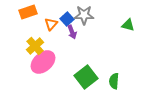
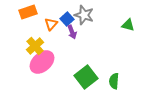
gray star: rotated 18 degrees clockwise
pink ellipse: moved 1 px left
